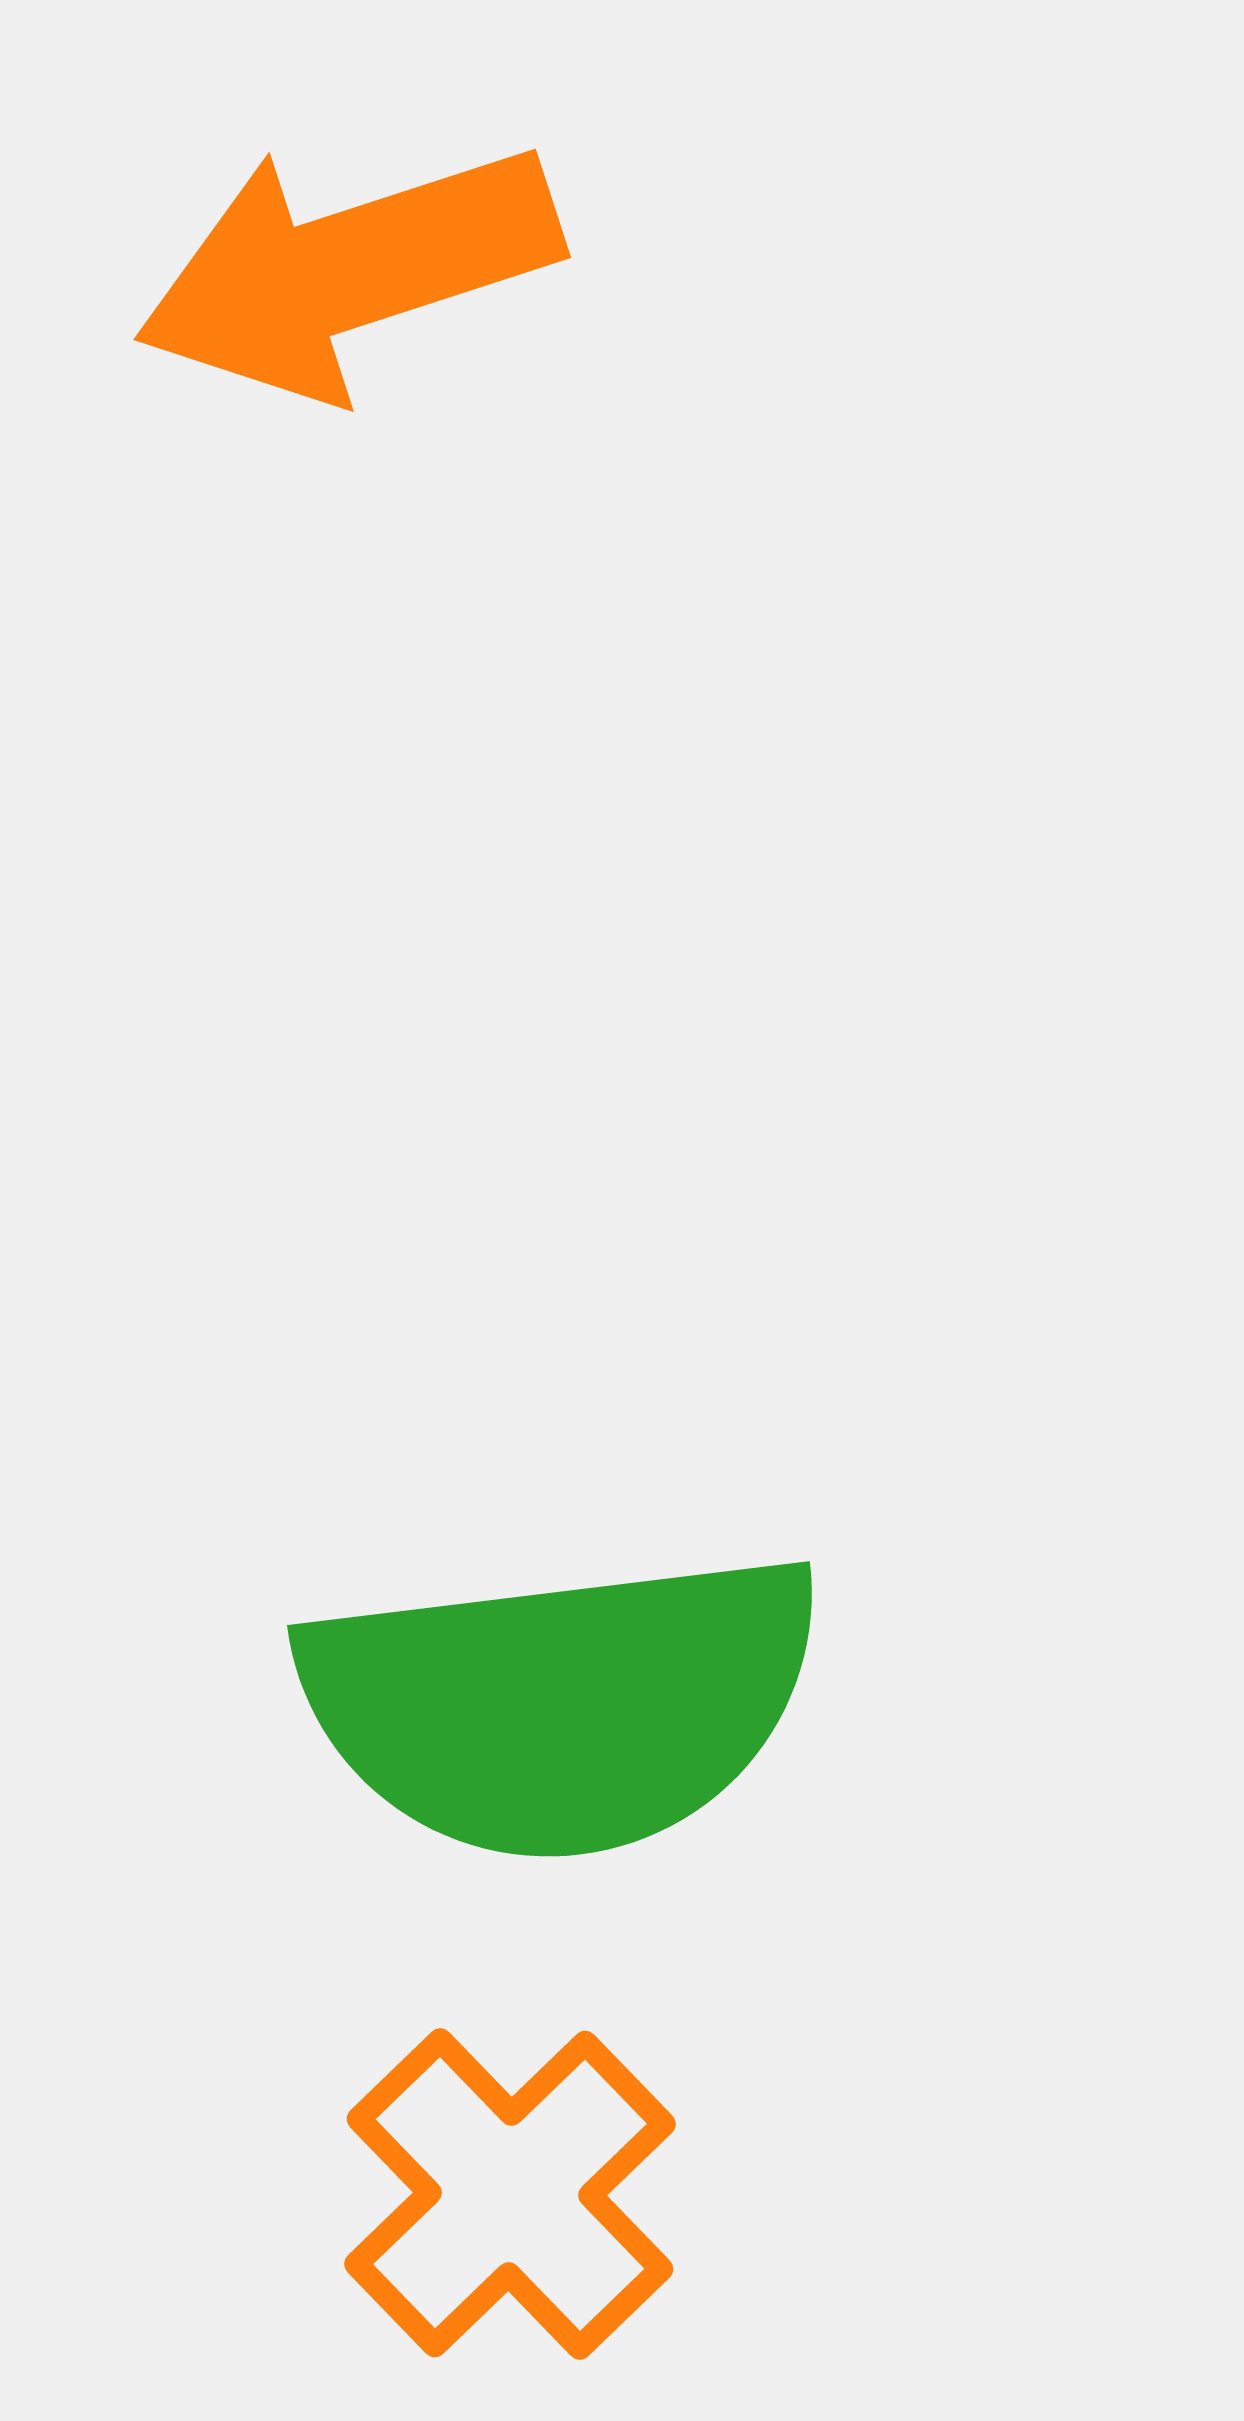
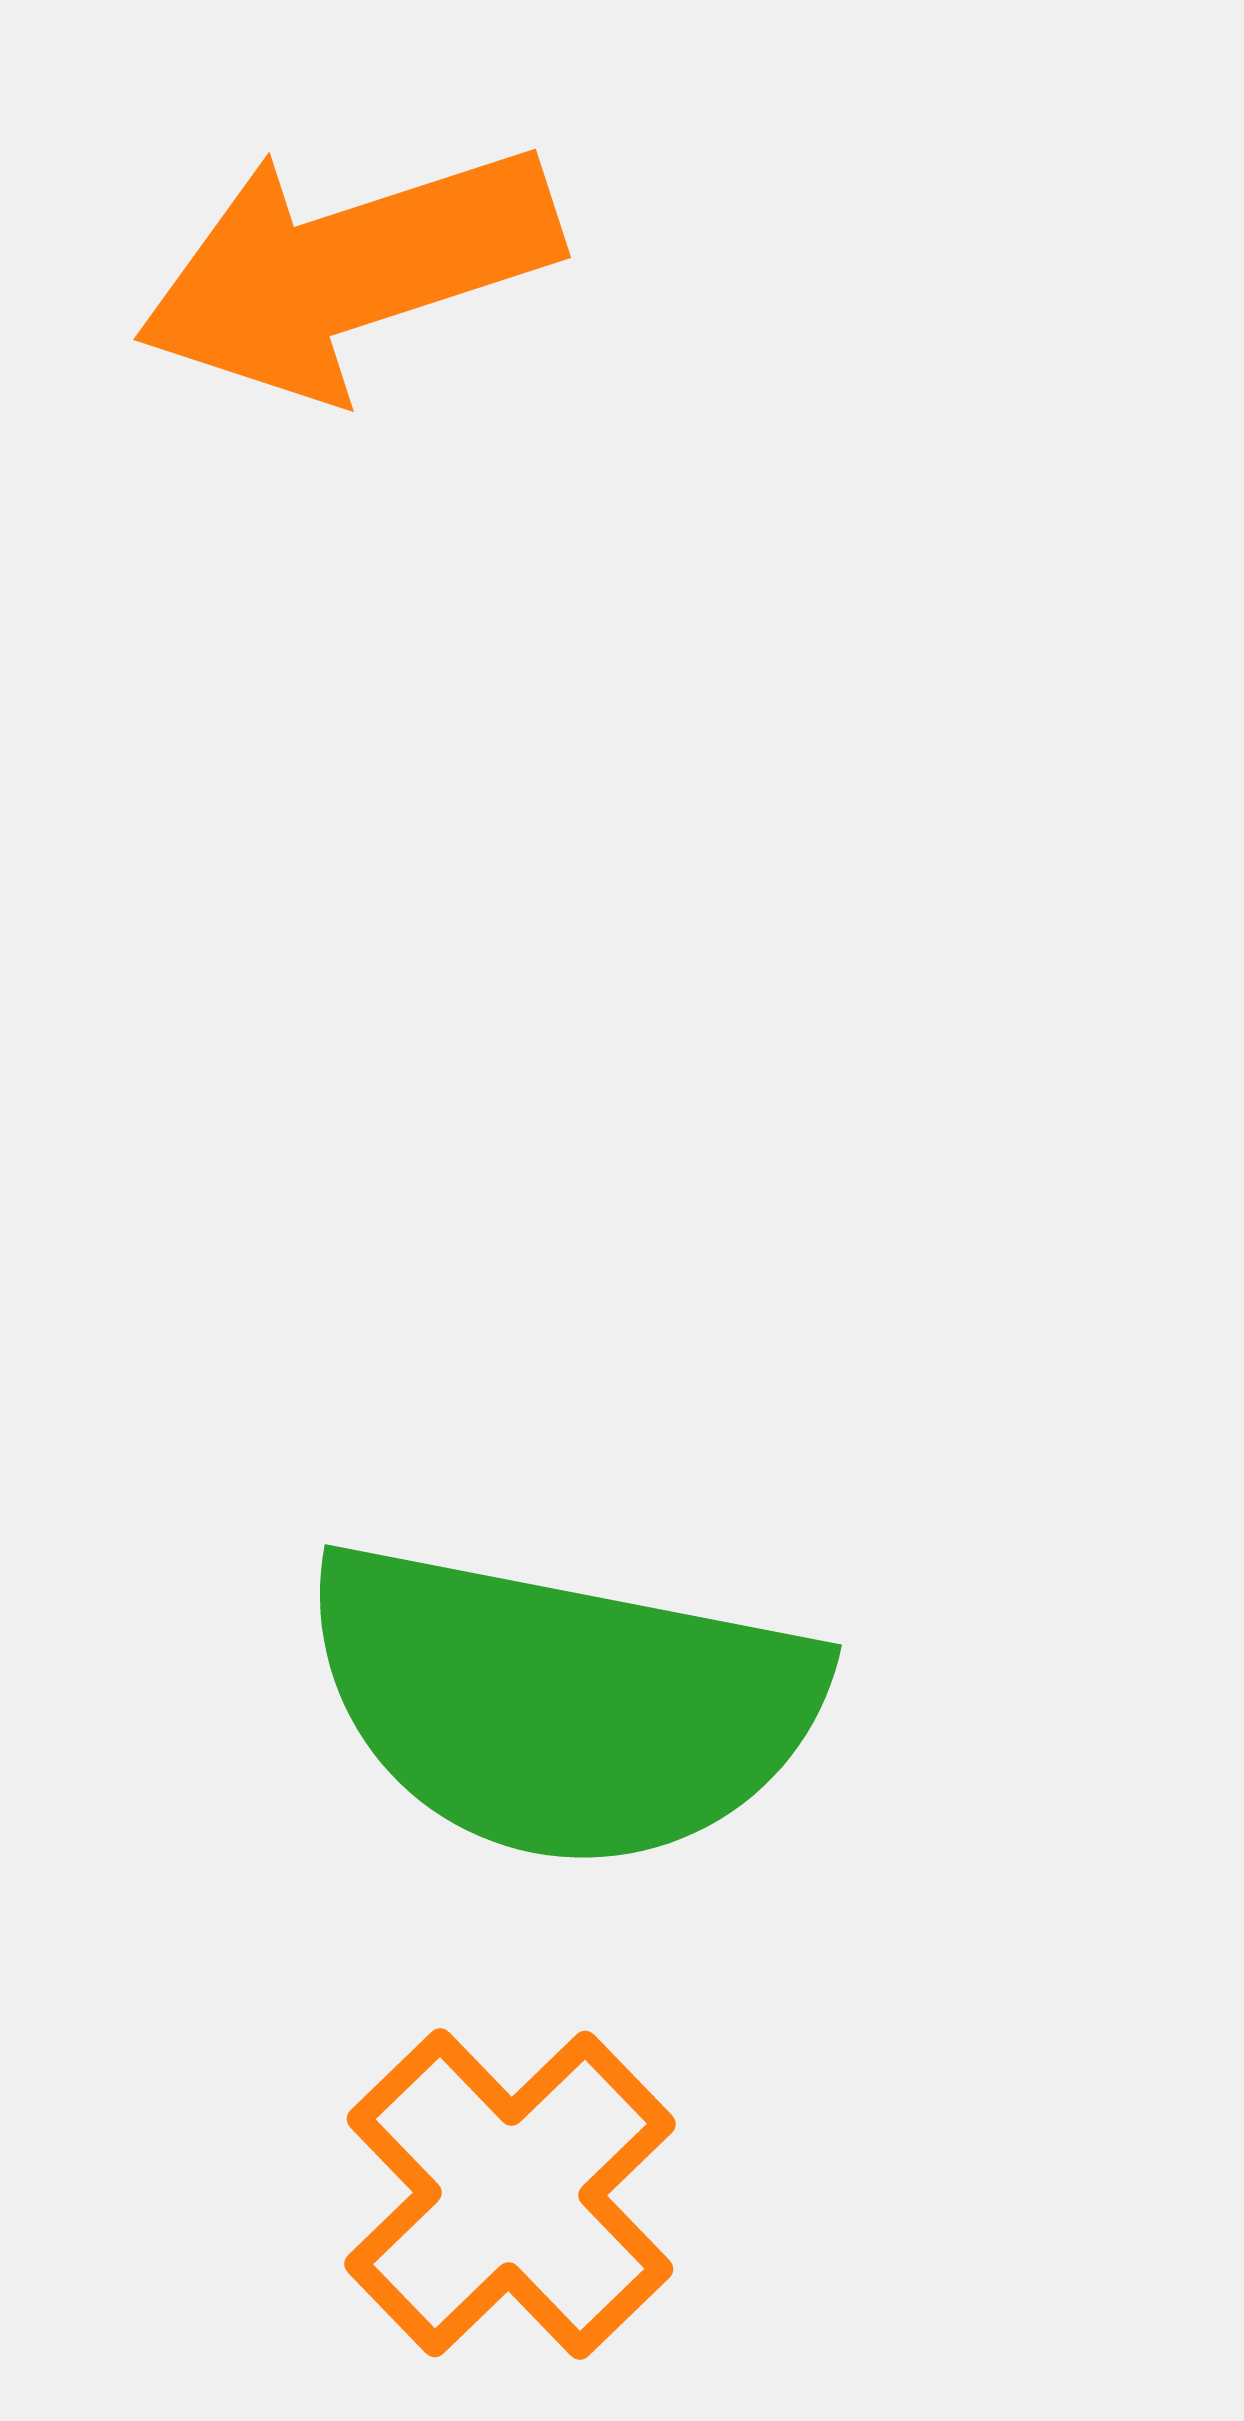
green semicircle: rotated 18 degrees clockwise
